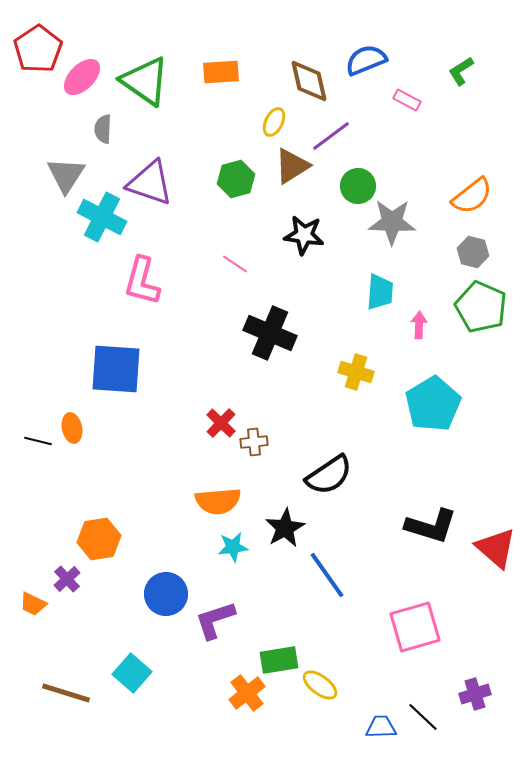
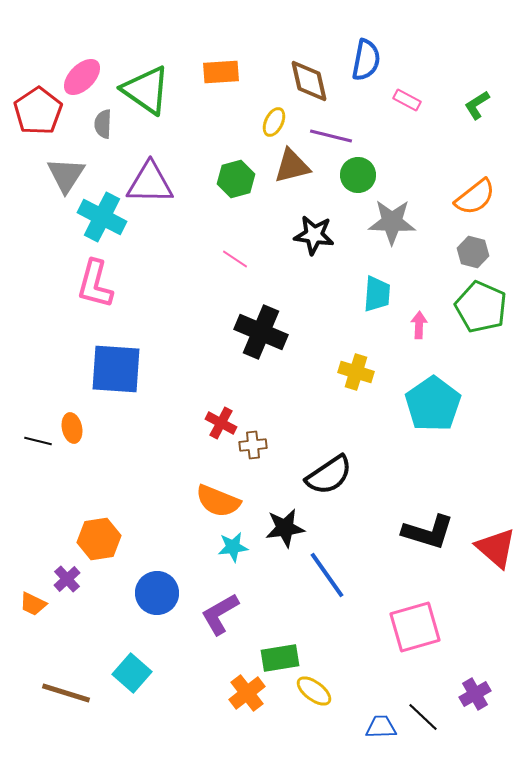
red pentagon at (38, 49): moved 62 px down
blue semicircle at (366, 60): rotated 123 degrees clockwise
green L-shape at (461, 71): moved 16 px right, 34 px down
green triangle at (145, 81): moved 1 px right, 9 px down
gray semicircle at (103, 129): moved 5 px up
purple line at (331, 136): rotated 51 degrees clockwise
brown triangle at (292, 166): rotated 18 degrees clockwise
purple triangle at (150, 183): rotated 18 degrees counterclockwise
green circle at (358, 186): moved 11 px up
orange semicircle at (472, 196): moved 3 px right, 1 px down
black star at (304, 235): moved 10 px right
pink line at (235, 264): moved 5 px up
pink L-shape at (142, 281): moved 47 px left, 3 px down
cyan trapezoid at (380, 292): moved 3 px left, 2 px down
black cross at (270, 333): moved 9 px left, 1 px up
cyan pentagon at (433, 404): rotated 4 degrees counterclockwise
red cross at (221, 423): rotated 16 degrees counterclockwise
brown cross at (254, 442): moved 1 px left, 3 px down
orange semicircle at (218, 501): rotated 27 degrees clockwise
black L-shape at (431, 526): moved 3 px left, 6 px down
black star at (285, 528): rotated 21 degrees clockwise
blue circle at (166, 594): moved 9 px left, 1 px up
purple L-shape at (215, 620): moved 5 px right, 6 px up; rotated 12 degrees counterclockwise
green rectangle at (279, 660): moved 1 px right, 2 px up
yellow ellipse at (320, 685): moved 6 px left, 6 px down
purple cross at (475, 694): rotated 12 degrees counterclockwise
